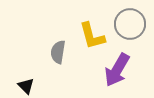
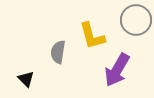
gray circle: moved 6 px right, 4 px up
black triangle: moved 7 px up
